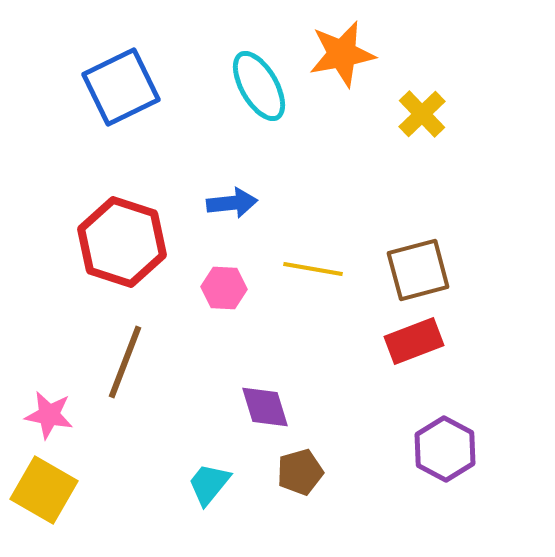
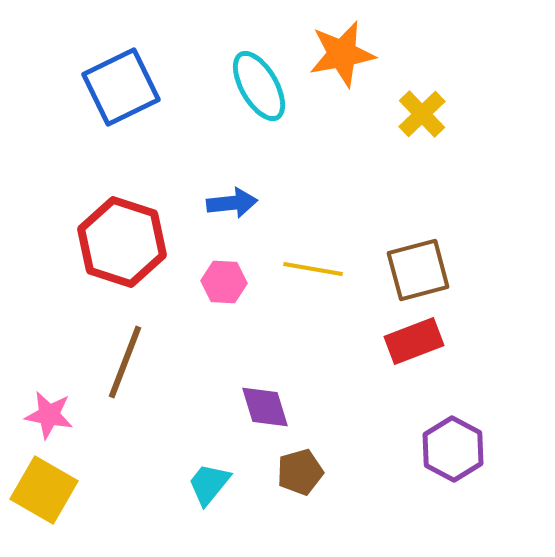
pink hexagon: moved 6 px up
purple hexagon: moved 8 px right
